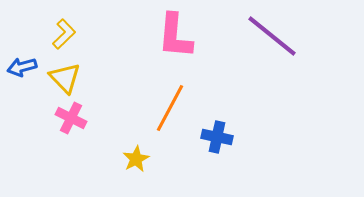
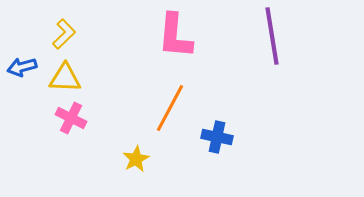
purple line: rotated 42 degrees clockwise
yellow triangle: rotated 44 degrees counterclockwise
